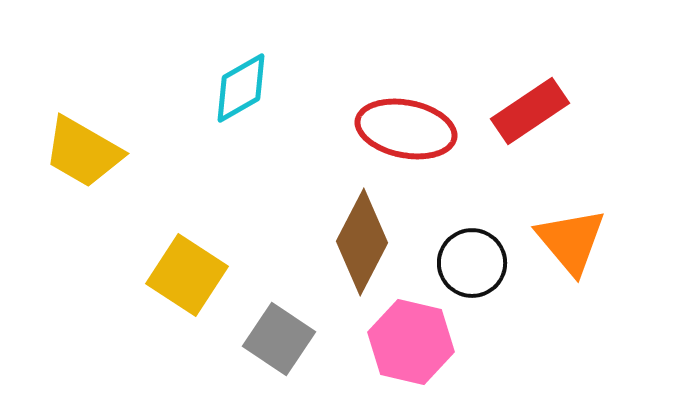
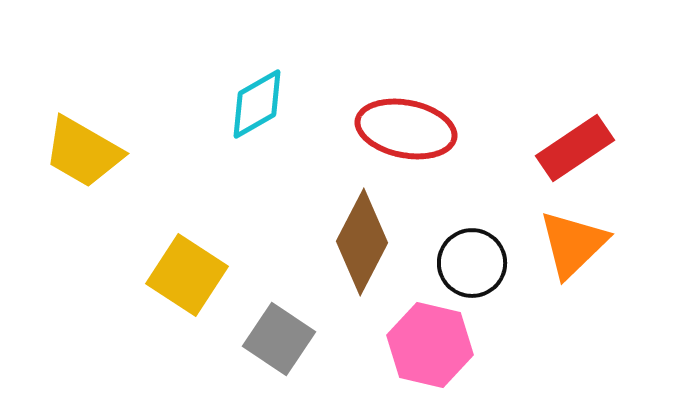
cyan diamond: moved 16 px right, 16 px down
red rectangle: moved 45 px right, 37 px down
orange triangle: moved 2 px right, 3 px down; rotated 26 degrees clockwise
pink hexagon: moved 19 px right, 3 px down
